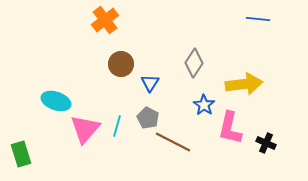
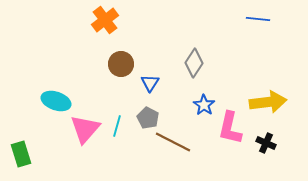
yellow arrow: moved 24 px right, 18 px down
